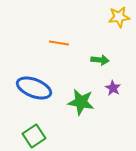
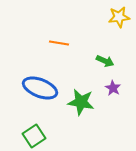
green arrow: moved 5 px right, 1 px down; rotated 18 degrees clockwise
blue ellipse: moved 6 px right
